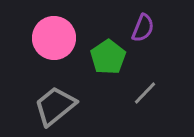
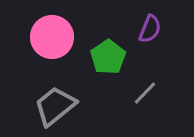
purple semicircle: moved 7 px right, 1 px down
pink circle: moved 2 px left, 1 px up
